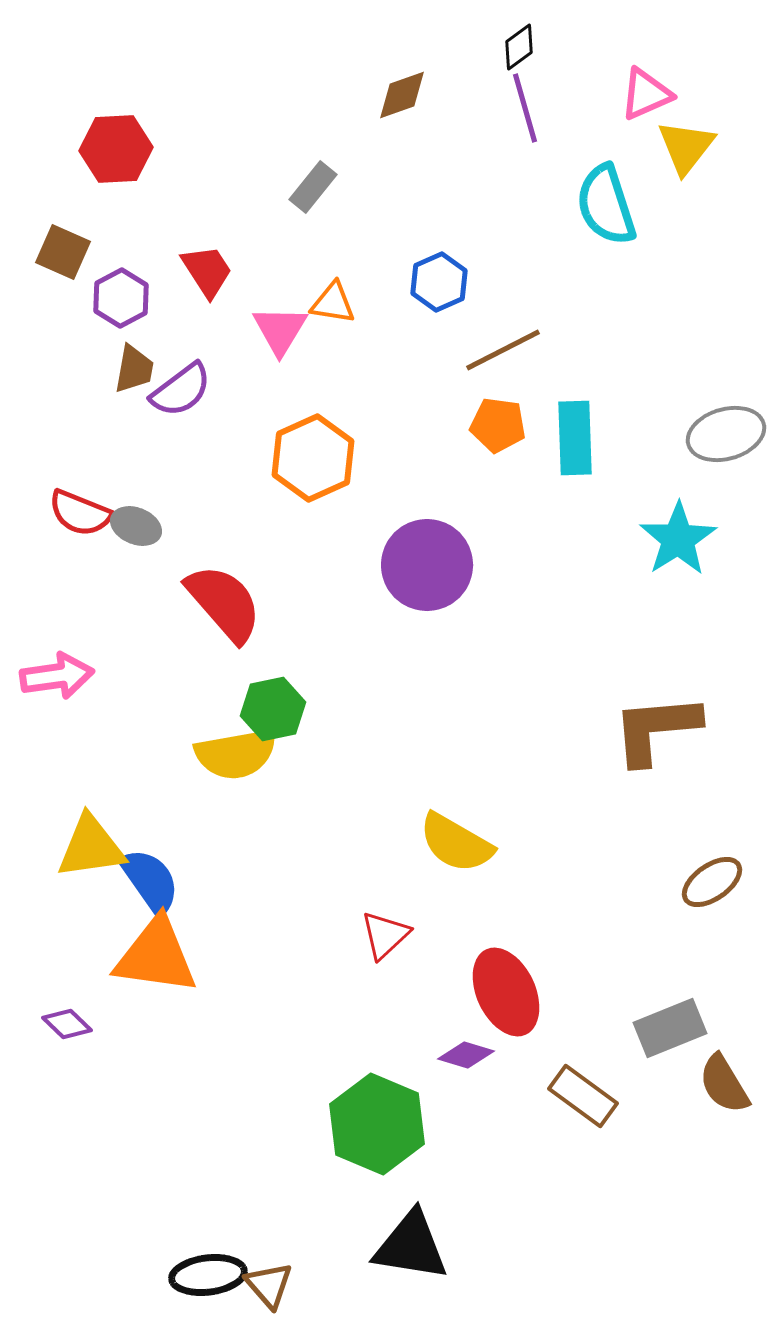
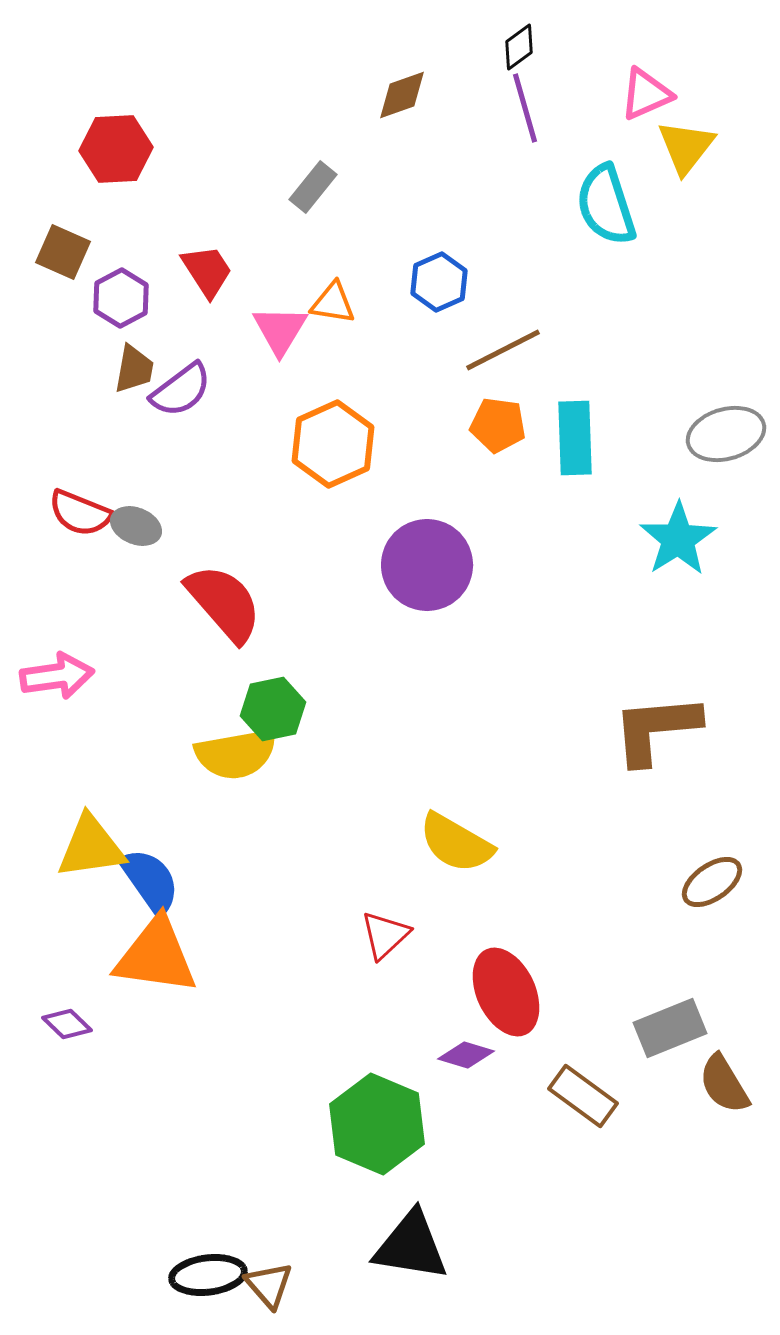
orange hexagon at (313, 458): moved 20 px right, 14 px up
